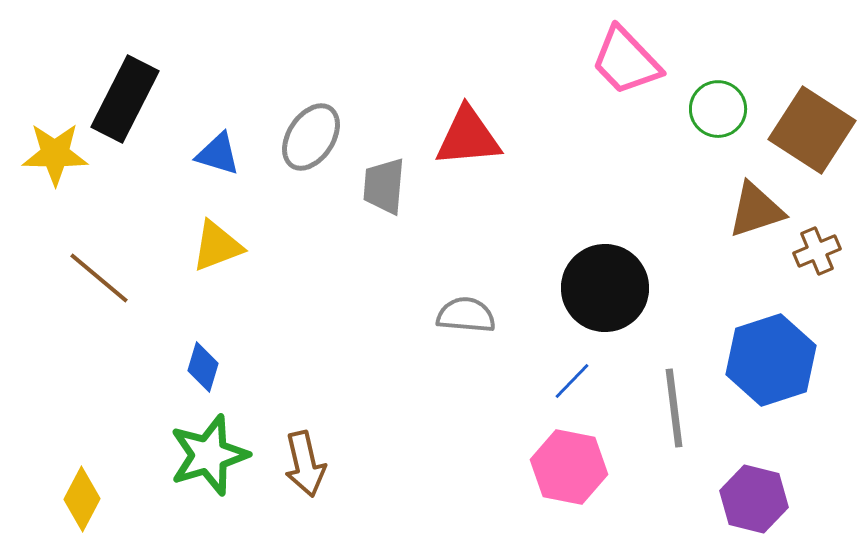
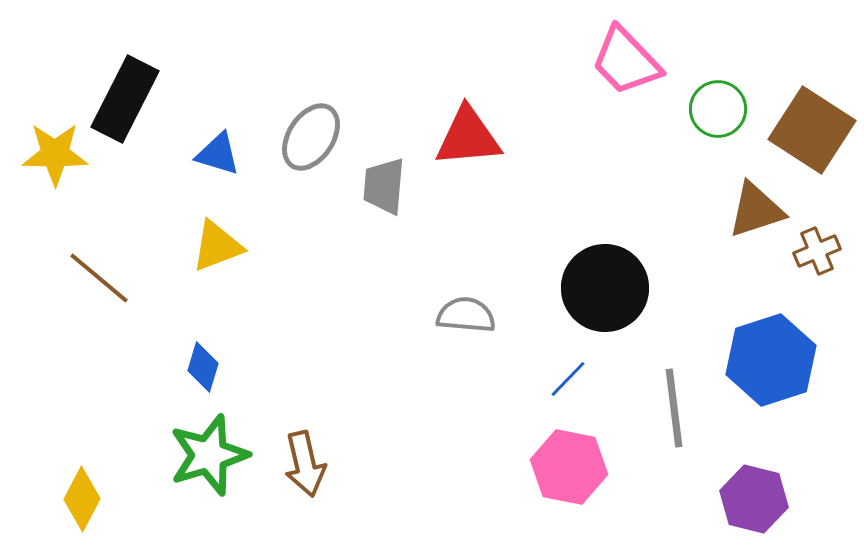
blue line: moved 4 px left, 2 px up
